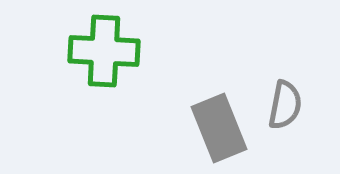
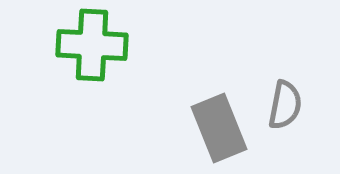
green cross: moved 12 px left, 6 px up
